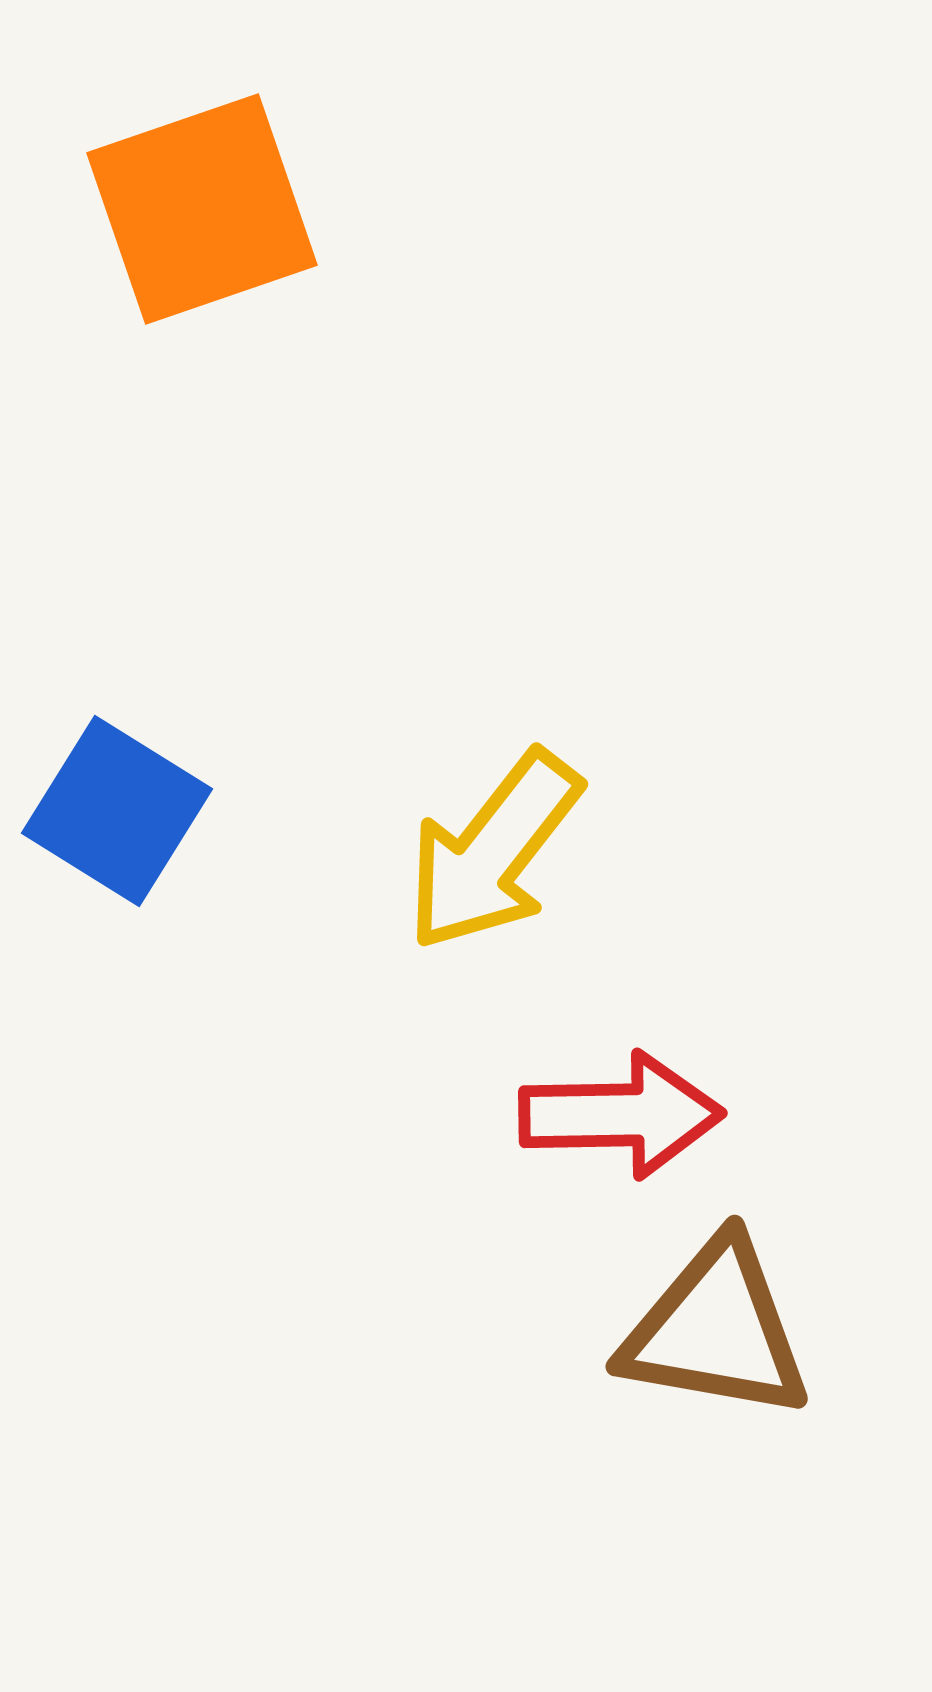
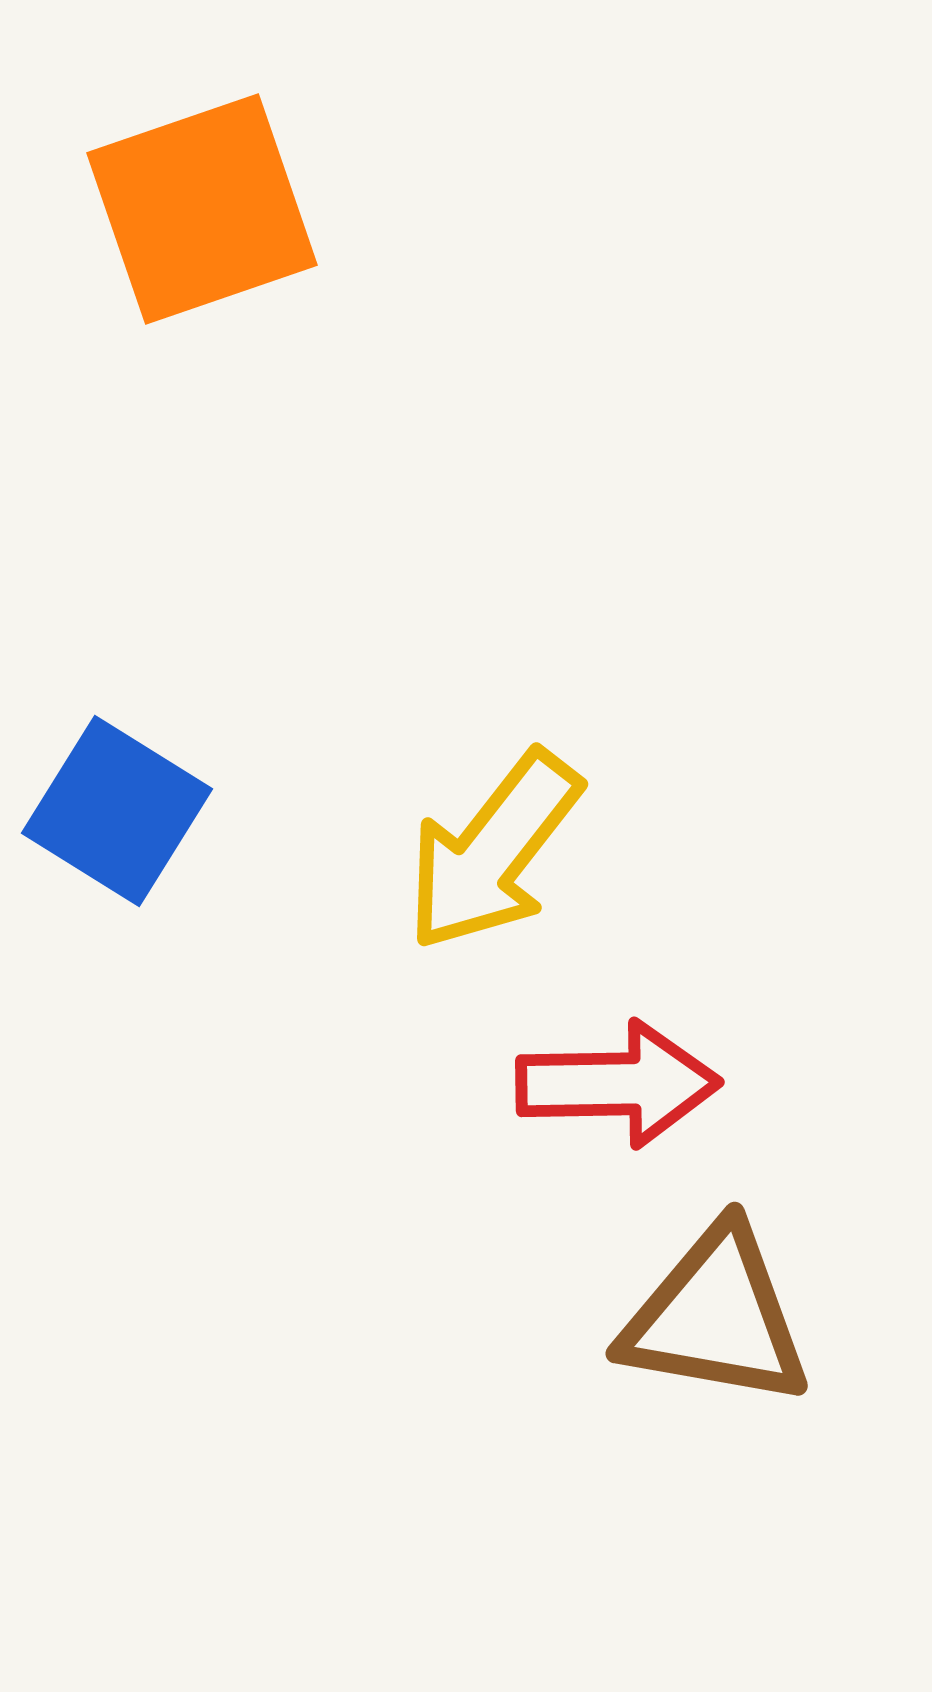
red arrow: moved 3 px left, 31 px up
brown triangle: moved 13 px up
